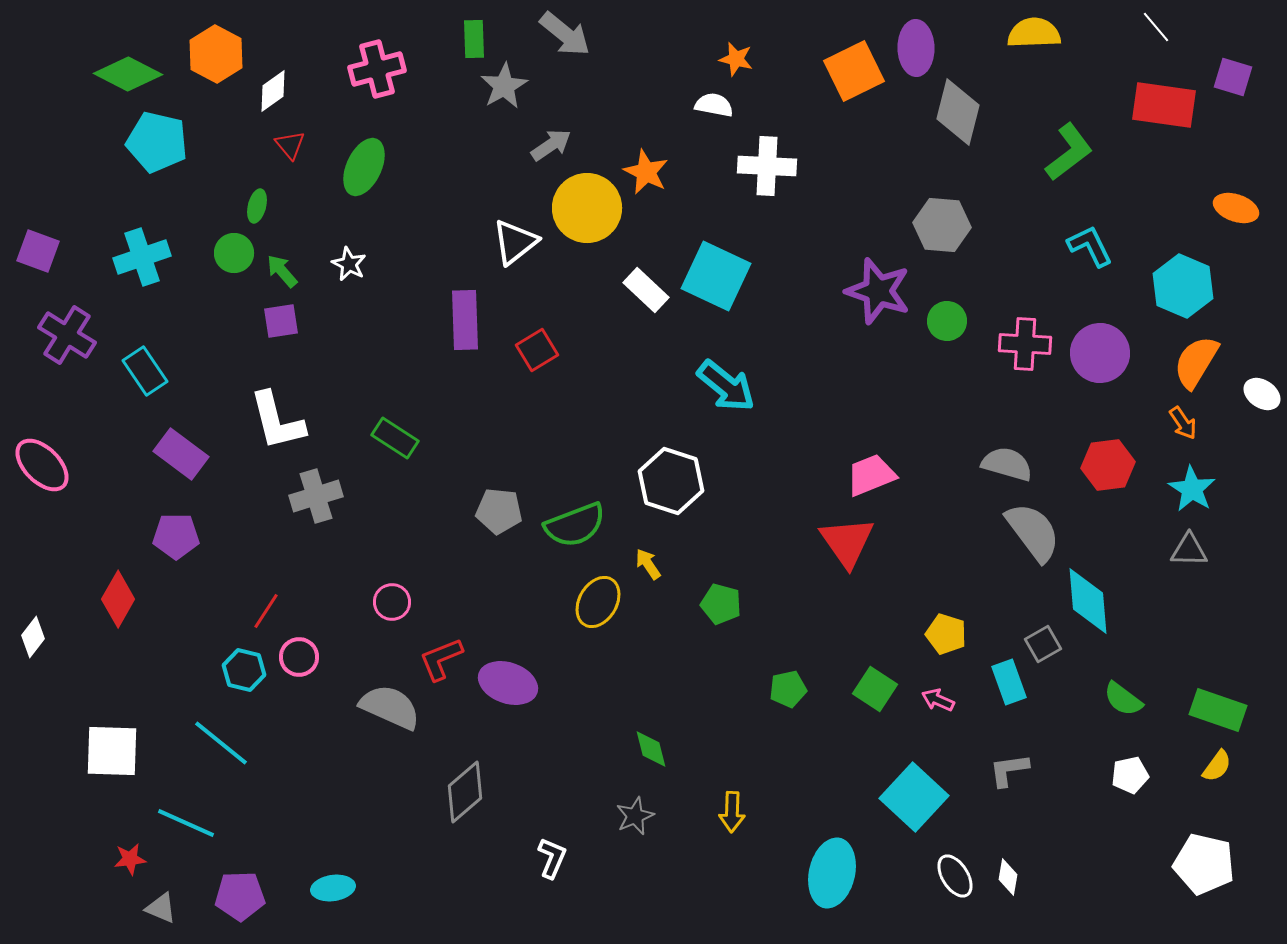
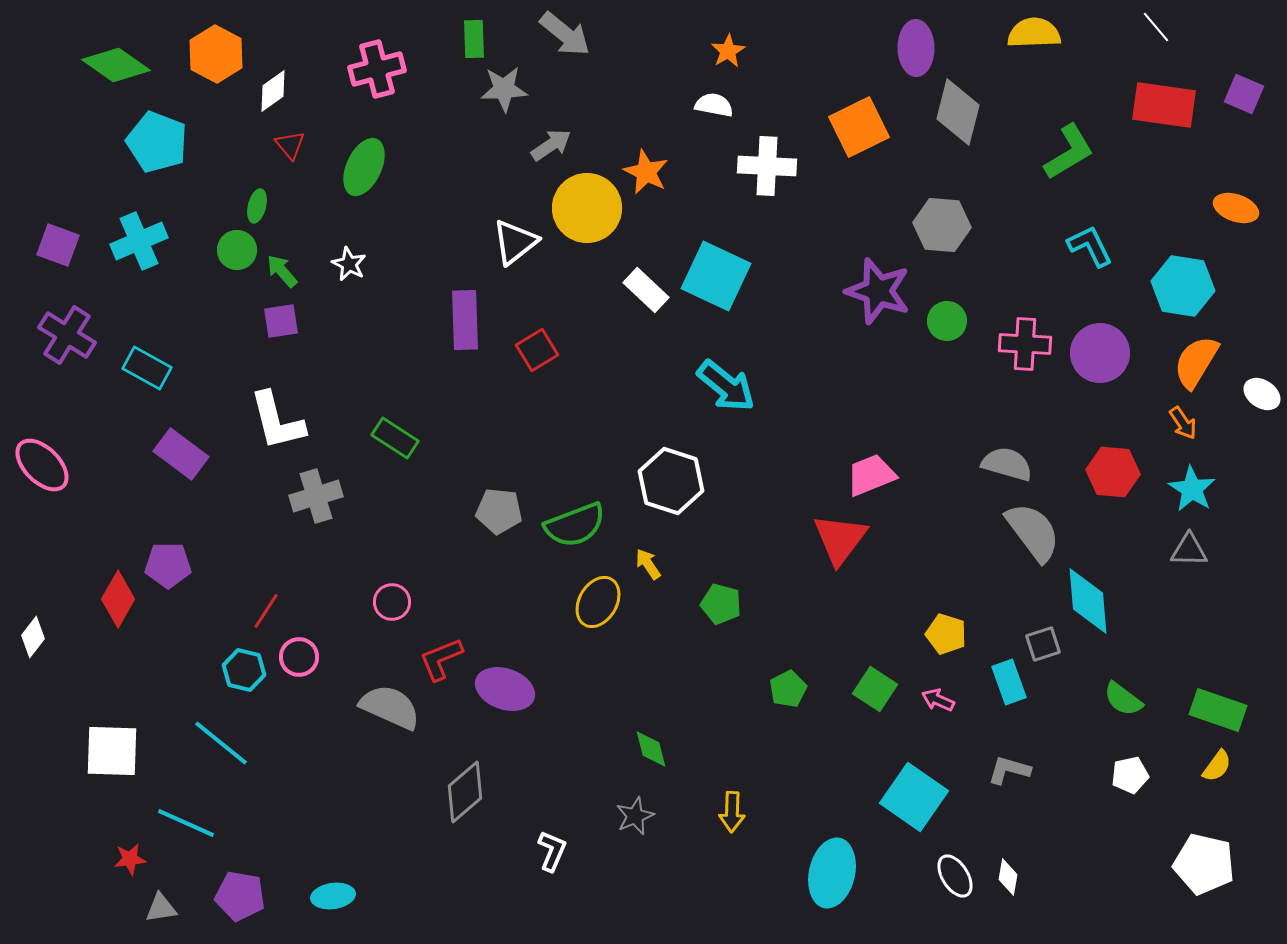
orange star at (736, 59): moved 8 px left, 8 px up; rotated 28 degrees clockwise
orange square at (854, 71): moved 5 px right, 56 px down
green diamond at (128, 74): moved 12 px left, 9 px up; rotated 8 degrees clockwise
purple square at (1233, 77): moved 11 px right, 17 px down; rotated 6 degrees clockwise
gray star at (504, 86): moved 3 px down; rotated 27 degrees clockwise
cyan pentagon at (157, 142): rotated 8 degrees clockwise
green L-shape at (1069, 152): rotated 6 degrees clockwise
purple square at (38, 251): moved 20 px right, 6 px up
green circle at (234, 253): moved 3 px right, 3 px up
cyan cross at (142, 257): moved 3 px left, 16 px up; rotated 4 degrees counterclockwise
cyan hexagon at (1183, 286): rotated 14 degrees counterclockwise
cyan rectangle at (145, 371): moved 2 px right, 3 px up; rotated 27 degrees counterclockwise
red hexagon at (1108, 465): moved 5 px right, 7 px down; rotated 12 degrees clockwise
purple pentagon at (176, 536): moved 8 px left, 29 px down
red triangle at (847, 542): moved 7 px left, 3 px up; rotated 12 degrees clockwise
gray square at (1043, 644): rotated 12 degrees clockwise
purple ellipse at (508, 683): moved 3 px left, 6 px down
green pentagon at (788, 689): rotated 15 degrees counterclockwise
gray L-shape at (1009, 770): rotated 24 degrees clockwise
cyan square at (914, 797): rotated 8 degrees counterclockwise
white L-shape at (552, 858): moved 7 px up
cyan ellipse at (333, 888): moved 8 px down
purple pentagon at (240, 896): rotated 12 degrees clockwise
gray triangle at (161, 908): rotated 32 degrees counterclockwise
